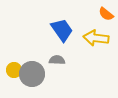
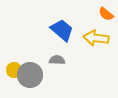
blue trapezoid: rotated 15 degrees counterclockwise
gray circle: moved 2 px left, 1 px down
